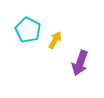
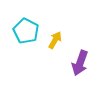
cyan pentagon: moved 2 px left, 1 px down
